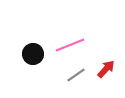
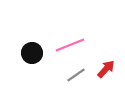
black circle: moved 1 px left, 1 px up
